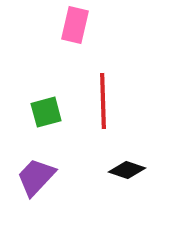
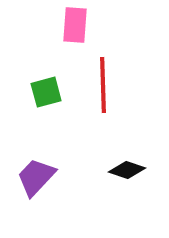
pink rectangle: rotated 9 degrees counterclockwise
red line: moved 16 px up
green square: moved 20 px up
